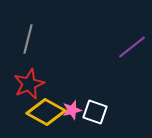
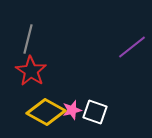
red star: moved 2 px right, 13 px up; rotated 16 degrees counterclockwise
